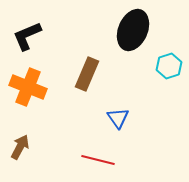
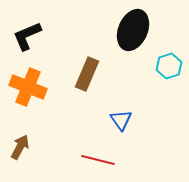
blue triangle: moved 3 px right, 2 px down
